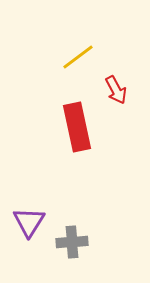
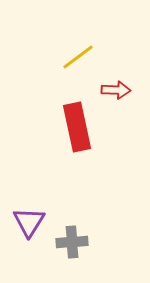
red arrow: rotated 60 degrees counterclockwise
